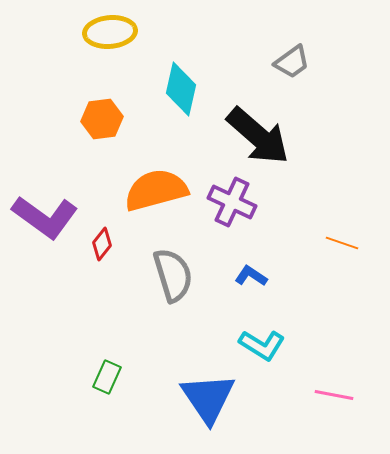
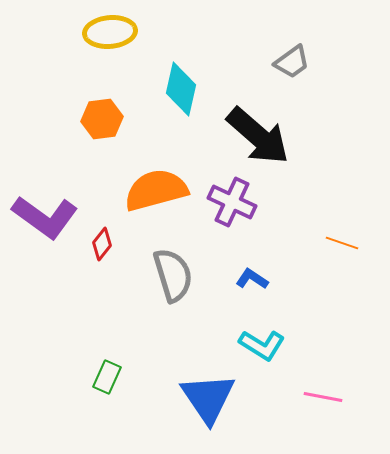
blue L-shape: moved 1 px right, 3 px down
pink line: moved 11 px left, 2 px down
